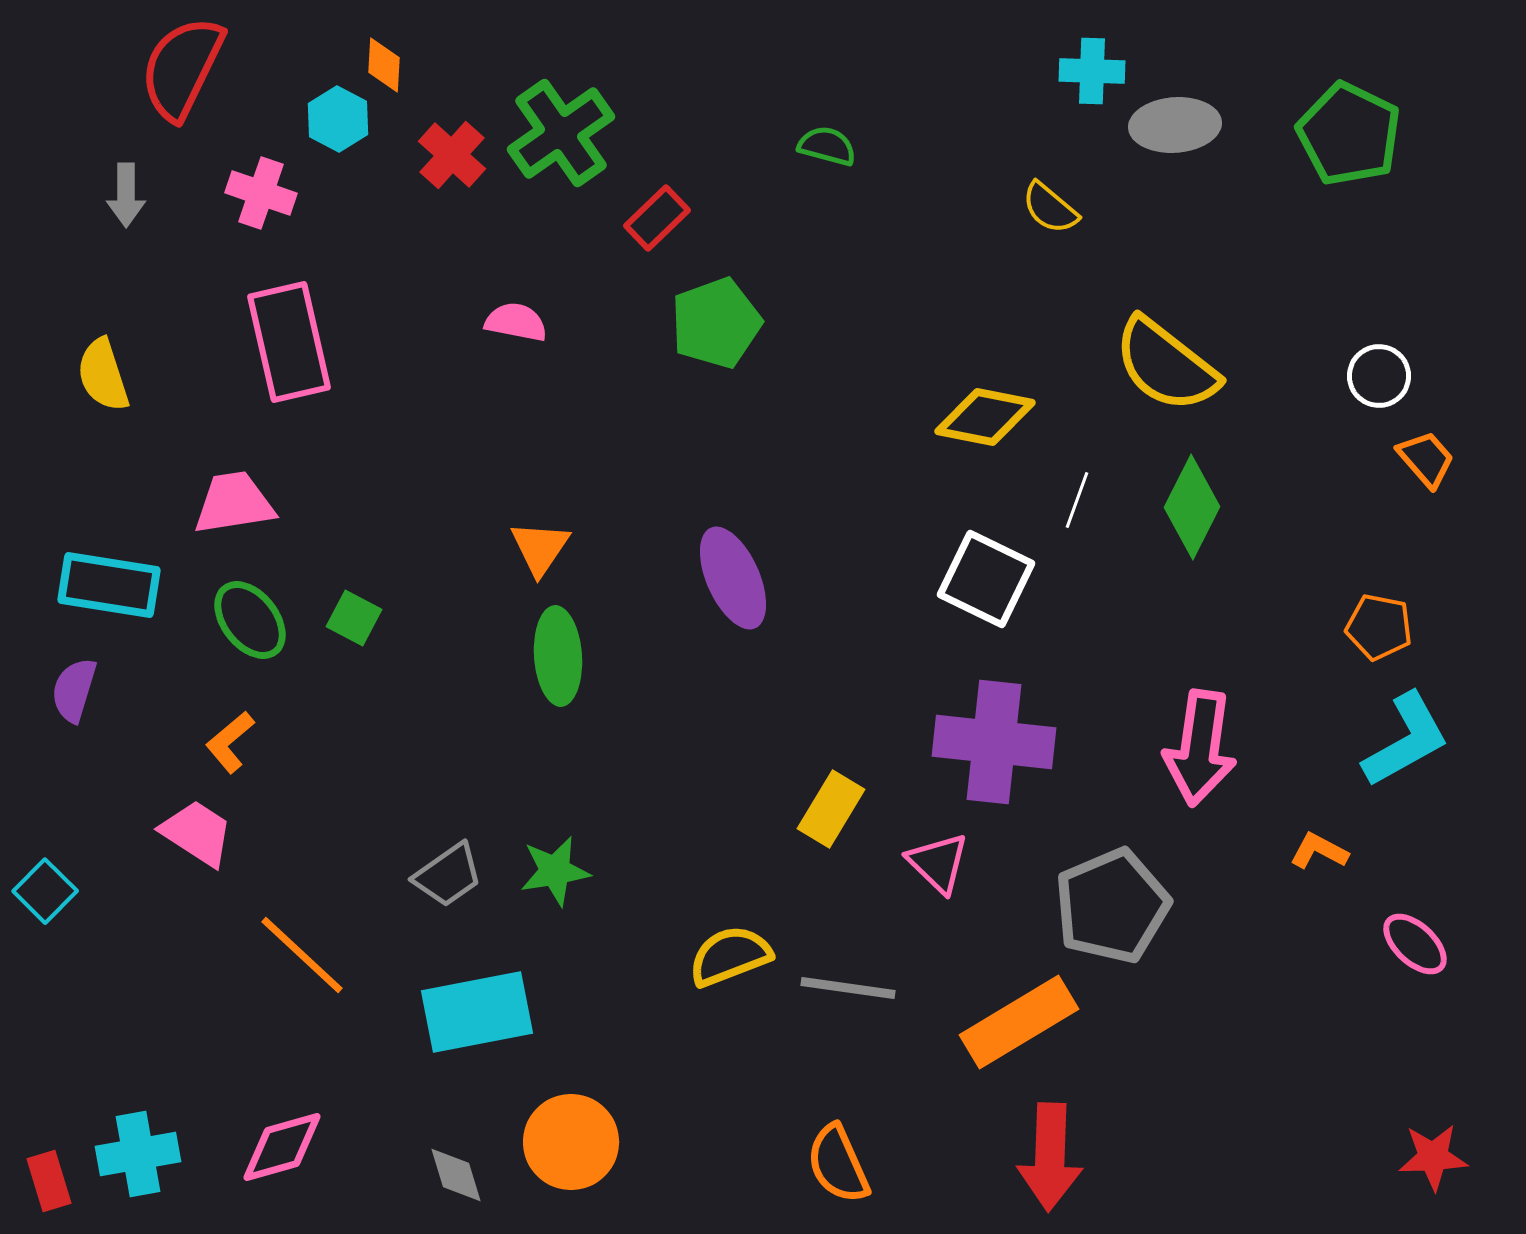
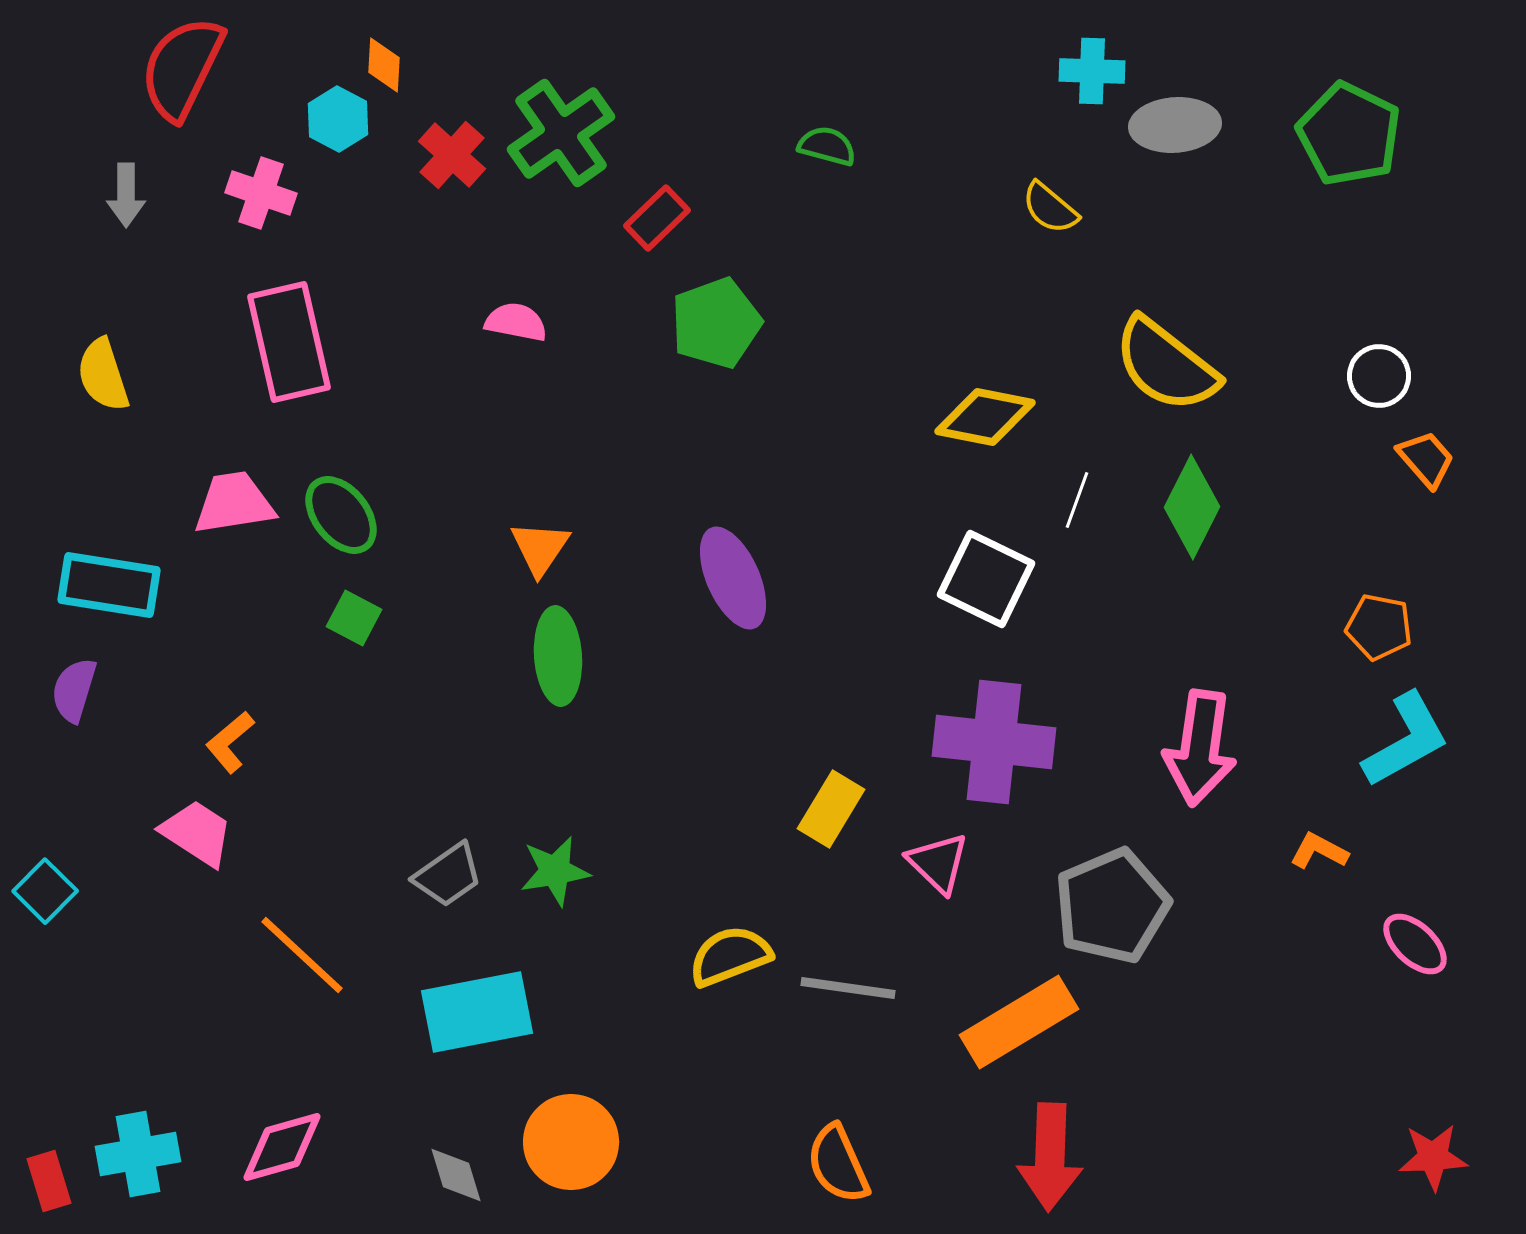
green ellipse at (250, 620): moved 91 px right, 105 px up
